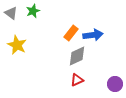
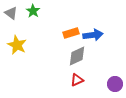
green star: rotated 16 degrees counterclockwise
orange rectangle: rotated 35 degrees clockwise
